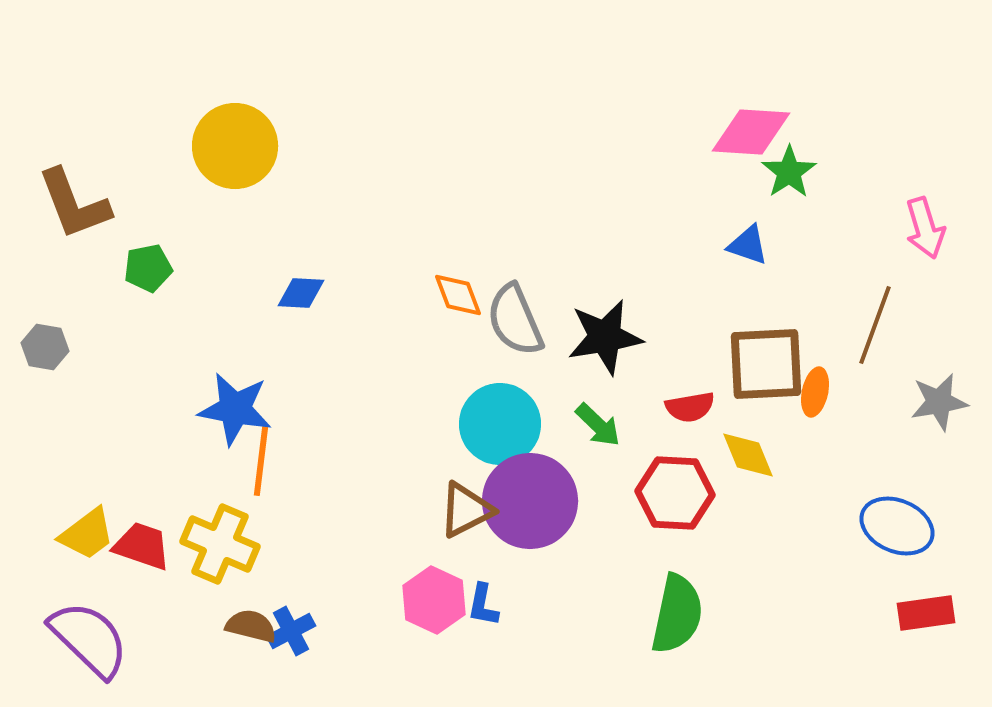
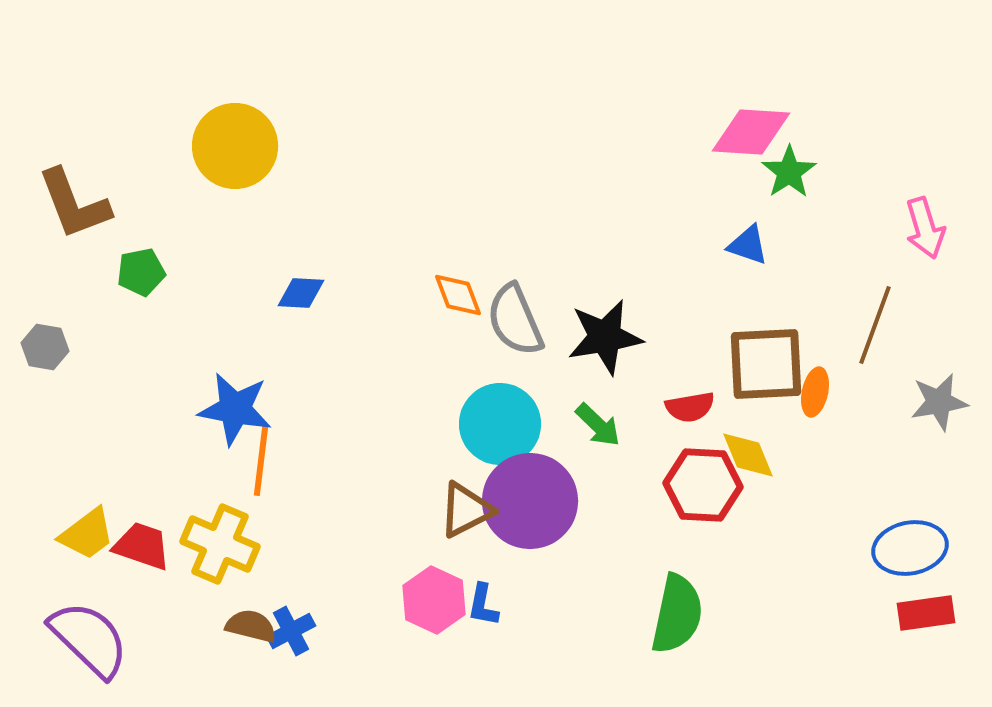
green pentagon: moved 7 px left, 4 px down
red hexagon: moved 28 px right, 8 px up
blue ellipse: moved 13 px right, 22 px down; rotated 34 degrees counterclockwise
